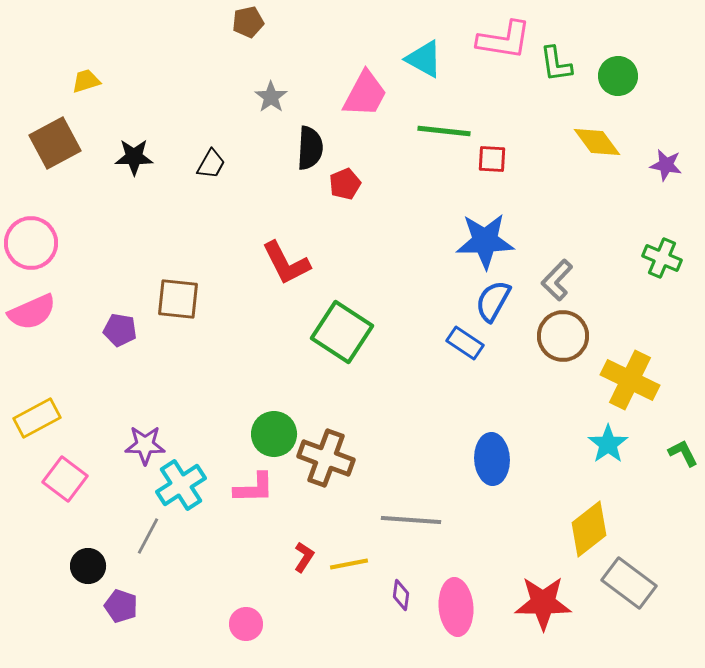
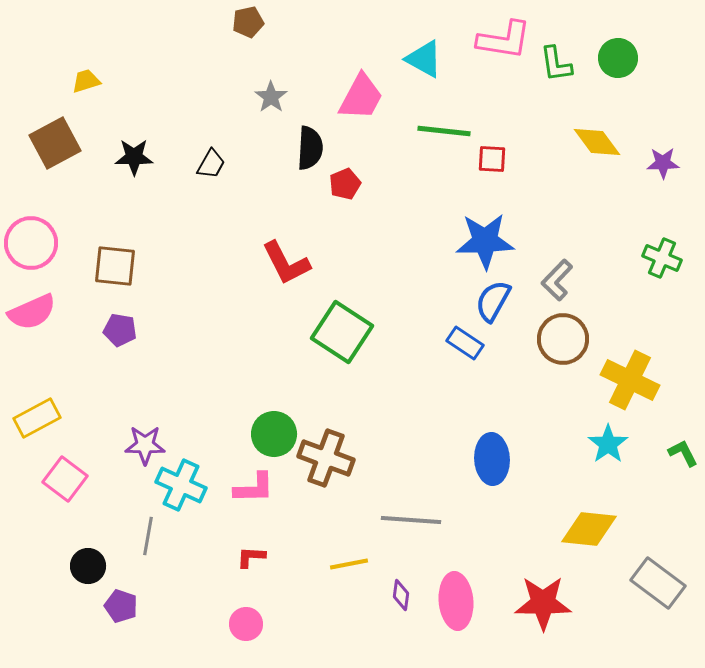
green circle at (618, 76): moved 18 px up
pink trapezoid at (365, 94): moved 4 px left, 3 px down
purple star at (666, 165): moved 3 px left, 2 px up; rotated 12 degrees counterclockwise
brown square at (178, 299): moved 63 px left, 33 px up
brown circle at (563, 336): moved 3 px down
cyan cross at (181, 485): rotated 33 degrees counterclockwise
yellow diamond at (589, 529): rotated 44 degrees clockwise
gray line at (148, 536): rotated 18 degrees counterclockwise
red L-shape at (304, 557): moved 53 px left; rotated 120 degrees counterclockwise
gray rectangle at (629, 583): moved 29 px right
pink ellipse at (456, 607): moved 6 px up
